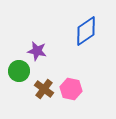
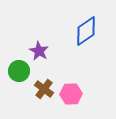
purple star: moved 2 px right; rotated 18 degrees clockwise
pink hexagon: moved 5 px down; rotated 15 degrees counterclockwise
